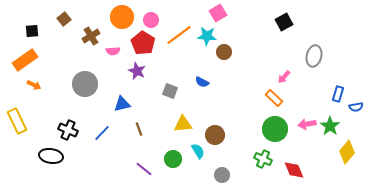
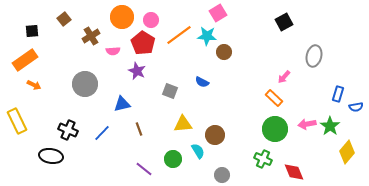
red diamond at (294, 170): moved 2 px down
